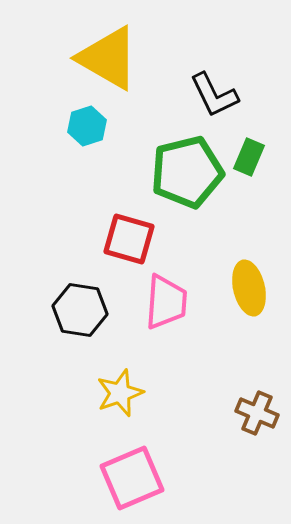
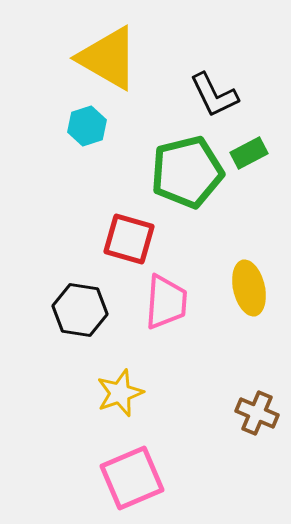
green rectangle: moved 4 px up; rotated 39 degrees clockwise
